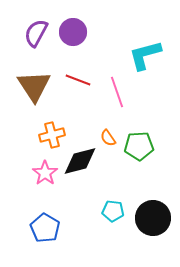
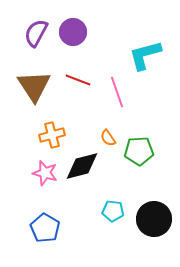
green pentagon: moved 5 px down
black diamond: moved 2 px right, 5 px down
pink star: rotated 20 degrees counterclockwise
black circle: moved 1 px right, 1 px down
